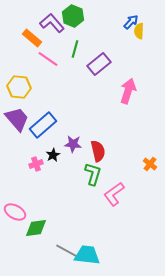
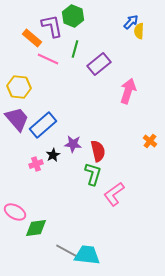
purple L-shape: moved 3 px down; rotated 30 degrees clockwise
pink line: rotated 10 degrees counterclockwise
orange cross: moved 23 px up
